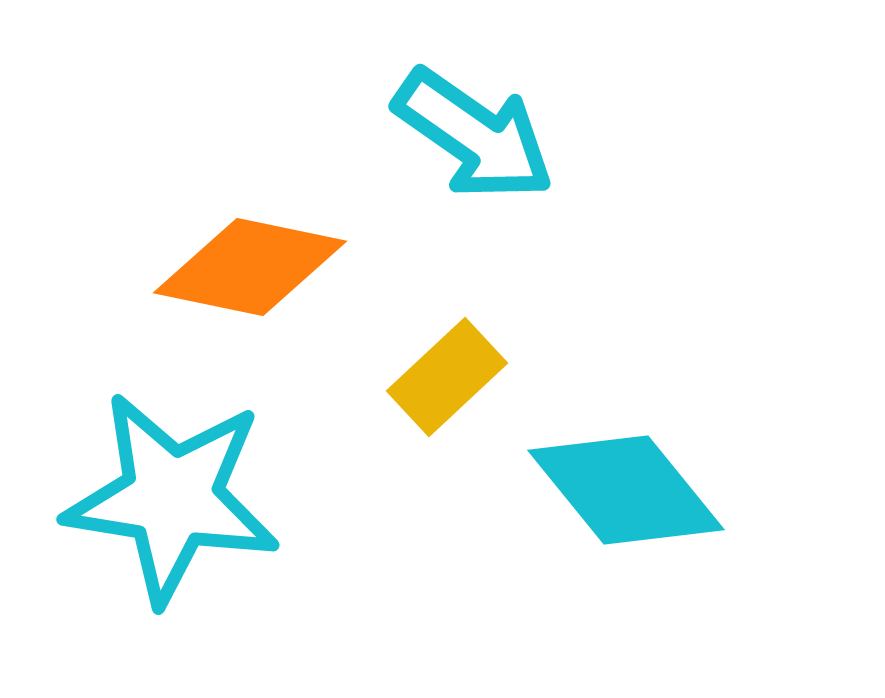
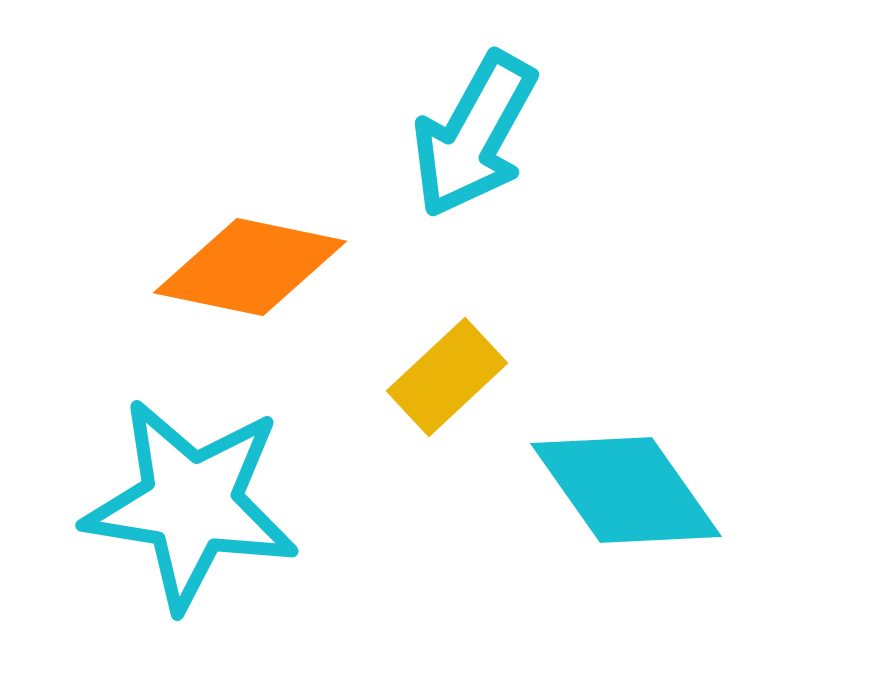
cyan arrow: rotated 84 degrees clockwise
cyan diamond: rotated 4 degrees clockwise
cyan star: moved 19 px right, 6 px down
